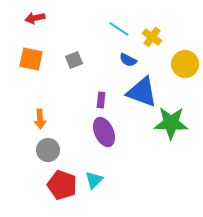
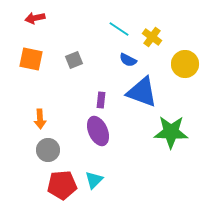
green star: moved 9 px down
purple ellipse: moved 6 px left, 1 px up
red pentagon: rotated 24 degrees counterclockwise
